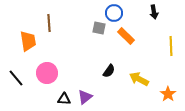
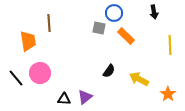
yellow line: moved 1 px left, 1 px up
pink circle: moved 7 px left
